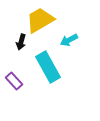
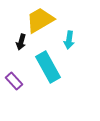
cyan arrow: rotated 54 degrees counterclockwise
